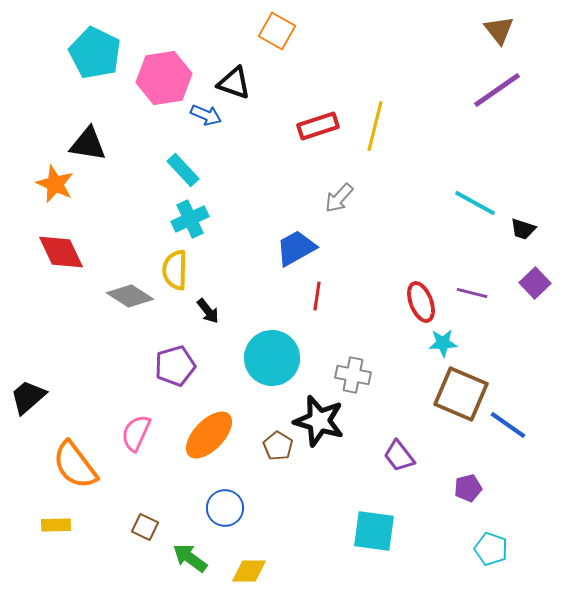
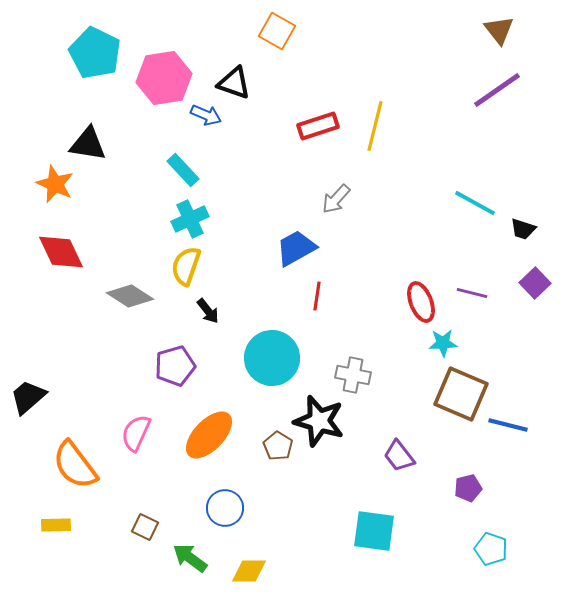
gray arrow at (339, 198): moved 3 px left, 1 px down
yellow semicircle at (175, 270): moved 11 px right, 4 px up; rotated 18 degrees clockwise
blue line at (508, 425): rotated 21 degrees counterclockwise
